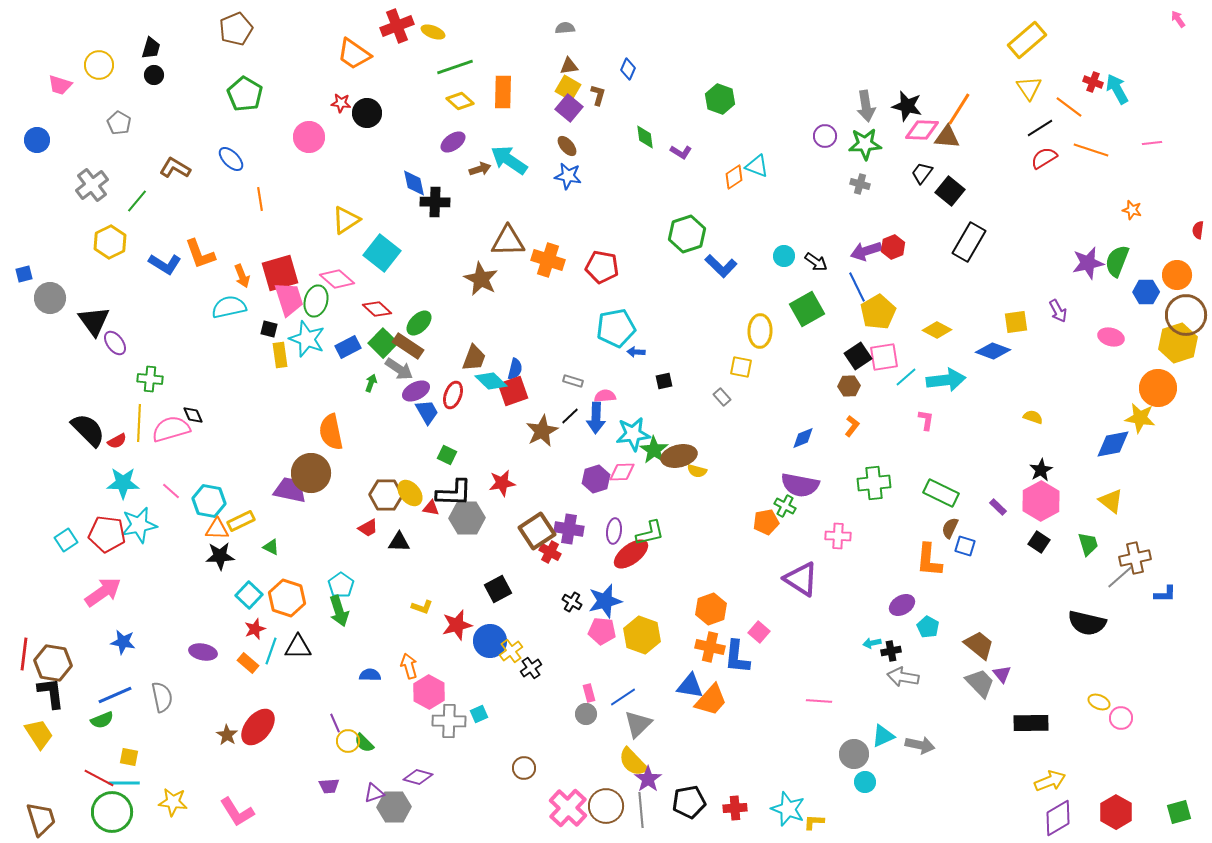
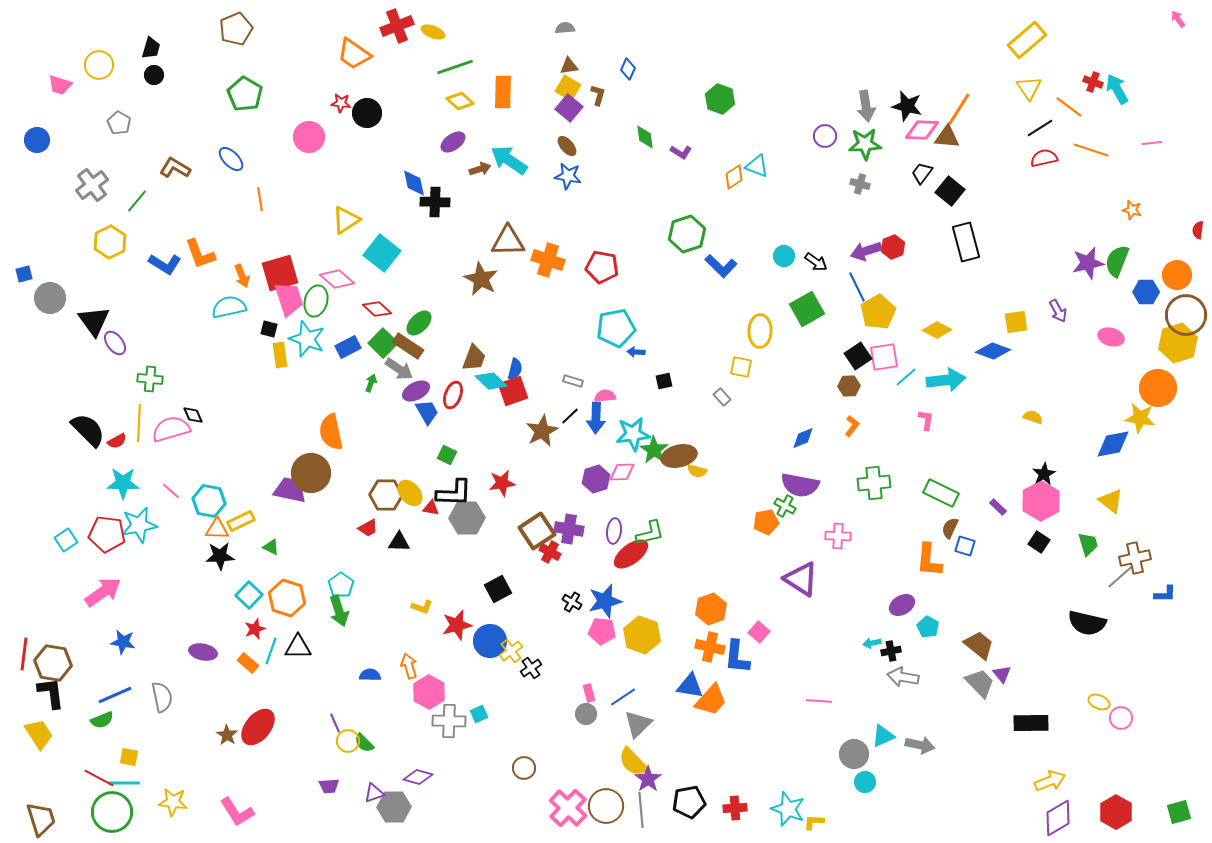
red semicircle at (1044, 158): rotated 20 degrees clockwise
black rectangle at (969, 242): moved 3 px left; rotated 45 degrees counterclockwise
black star at (1041, 470): moved 3 px right, 4 px down
